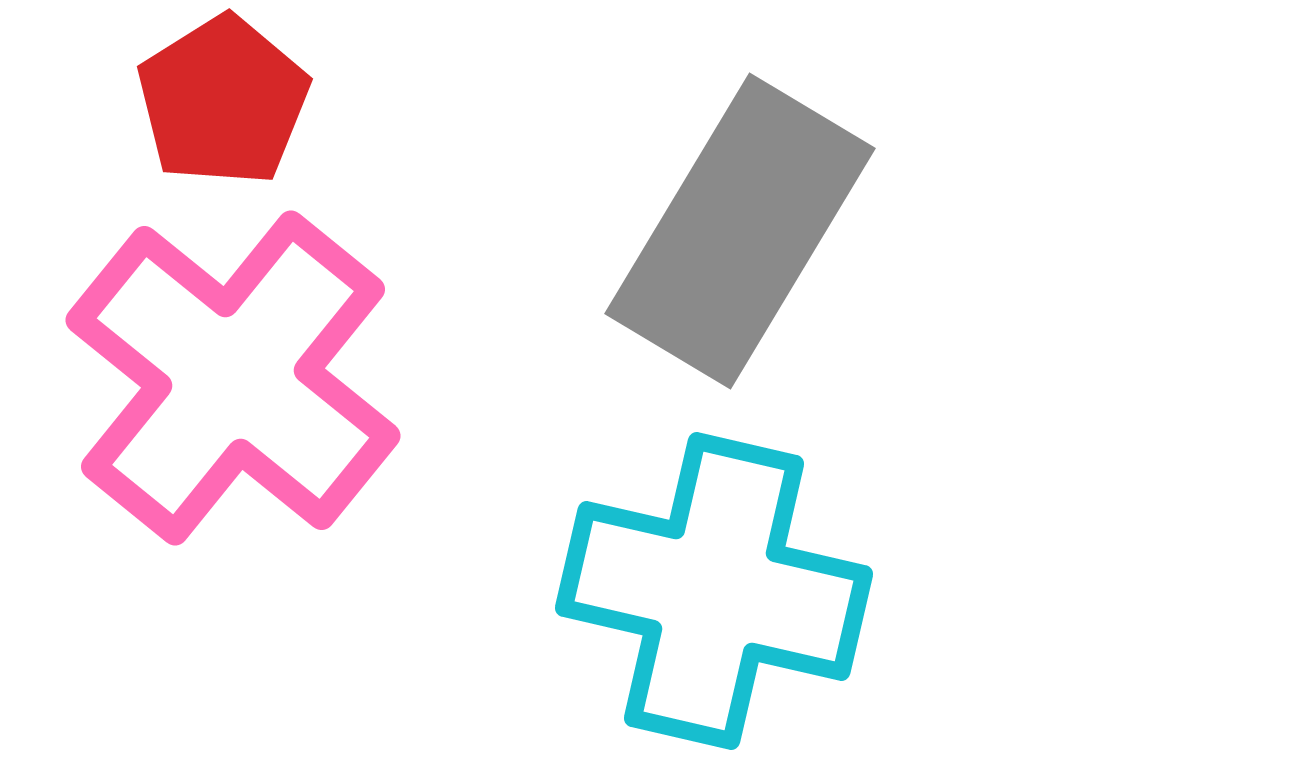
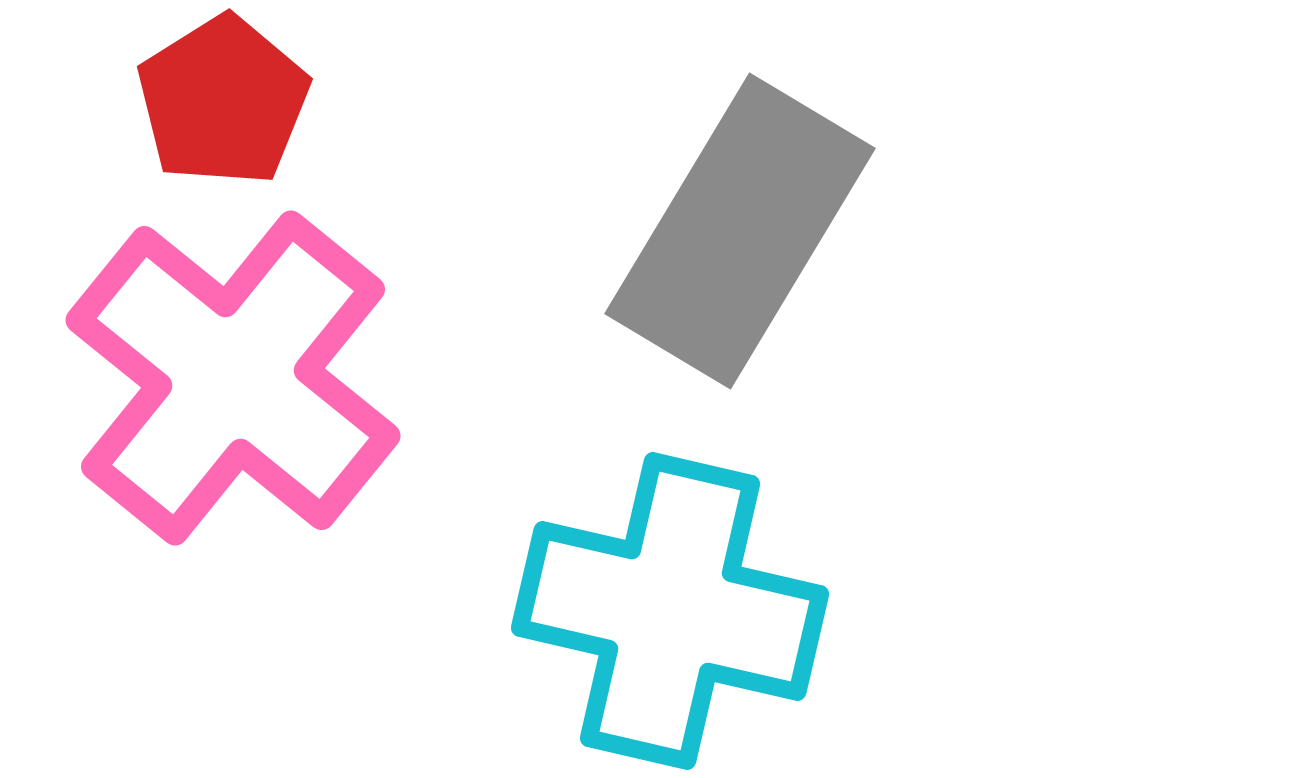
cyan cross: moved 44 px left, 20 px down
